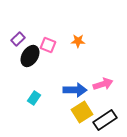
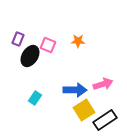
purple rectangle: rotated 24 degrees counterclockwise
cyan rectangle: moved 1 px right
yellow square: moved 2 px right, 2 px up
